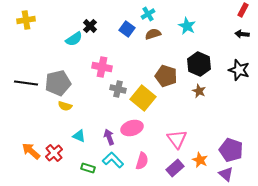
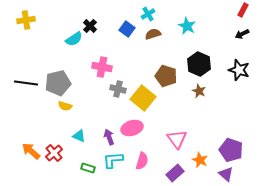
black arrow: rotated 32 degrees counterclockwise
cyan L-shape: rotated 50 degrees counterclockwise
purple rectangle: moved 5 px down
